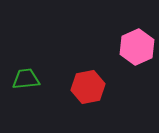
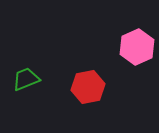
green trapezoid: rotated 16 degrees counterclockwise
